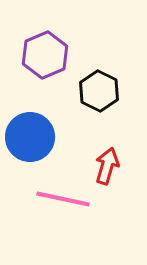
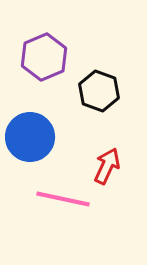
purple hexagon: moved 1 px left, 2 px down
black hexagon: rotated 6 degrees counterclockwise
red arrow: rotated 9 degrees clockwise
